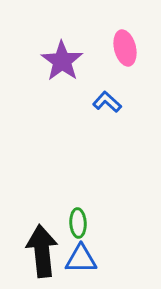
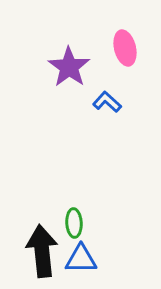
purple star: moved 7 px right, 6 px down
green ellipse: moved 4 px left
